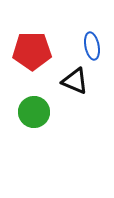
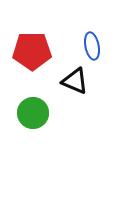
green circle: moved 1 px left, 1 px down
